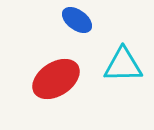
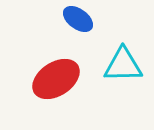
blue ellipse: moved 1 px right, 1 px up
